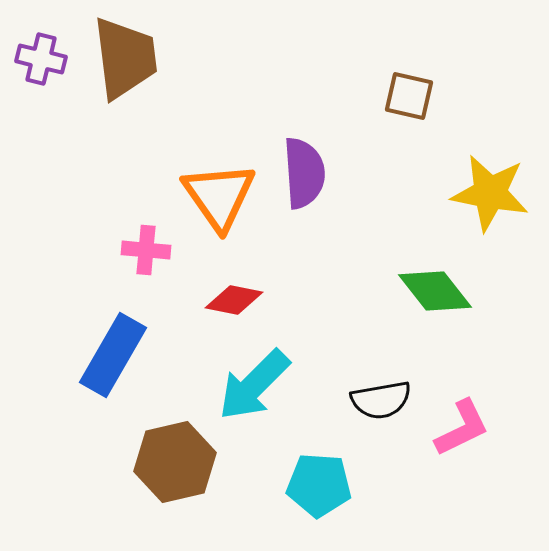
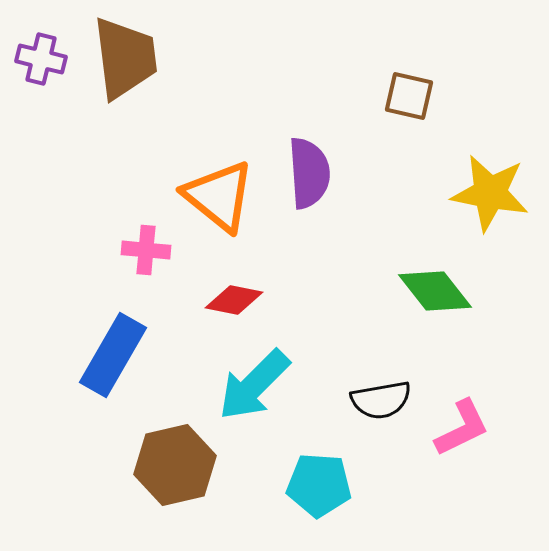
purple semicircle: moved 5 px right
orange triangle: rotated 16 degrees counterclockwise
brown hexagon: moved 3 px down
